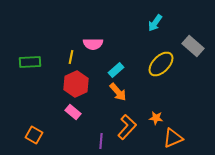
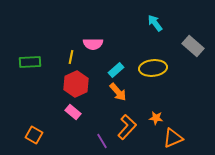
cyan arrow: rotated 108 degrees clockwise
yellow ellipse: moved 8 px left, 4 px down; rotated 40 degrees clockwise
purple line: moved 1 px right; rotated 35 degrees counterclockwise
